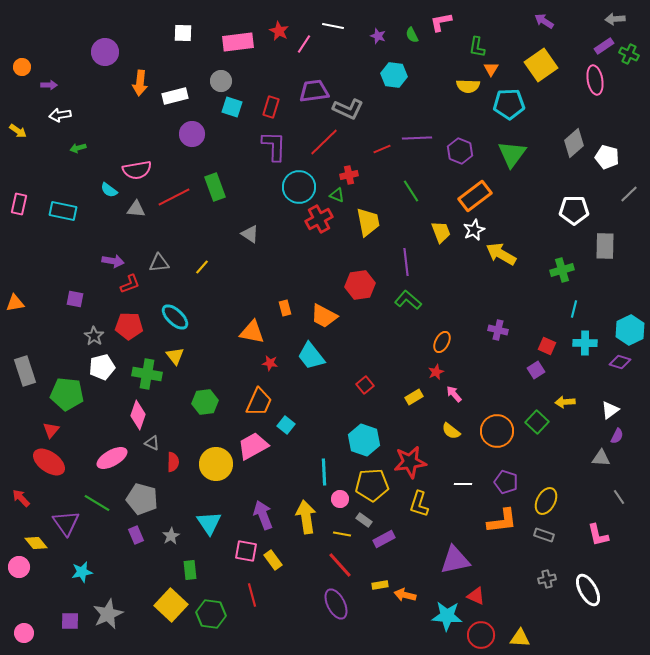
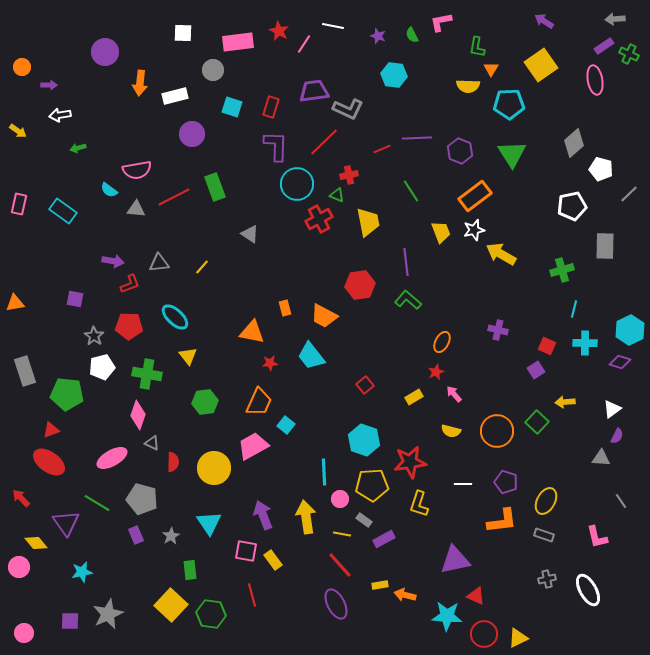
gray circle at (221, 81): moved 8 px left, 11 px up
purple L-shape at (274, 146): moved 2 px right
green triangle at (512, 154): rotated 8 degrees counterclockwise
white pentagon at (607, 157): moved 6 px left, 12 px down
cyan circle at (299, 187): moved 2 px left, 3 px up
white pentagon at (574, 210): moved 2 px left, 4 px up; rotated 12 degrees counterclockwise
cyan rectangle at (63, 211): rotated 24 degrees clockwise
white star at (474, 230): rotated 10 degrees clockwise
yellow triangle at (175, 356): moved 13 px right
red star at (270, 363): rotated 14 degrees counterclockwise
white triangle at (610, 410): moved 2 px right, 1 px up
red triangle at (51, 430): rotated 30 degrees clockwise
yellow semicircle at (451, 431): rotated 24 degrees counterclockwise
yellow circle at (216, 464): moved 2 px left, 4 px down
gray line at (619, 497): moved 2 px right, 4 px down
pink L-shape at (598, 535): moved 1 px left, 2 px down
red circle at (481, 635): moved 3 px right, 1 px up
yellow triangle at (520, 638): moved 2 px left; rotated 30 degrees counterclockwise
